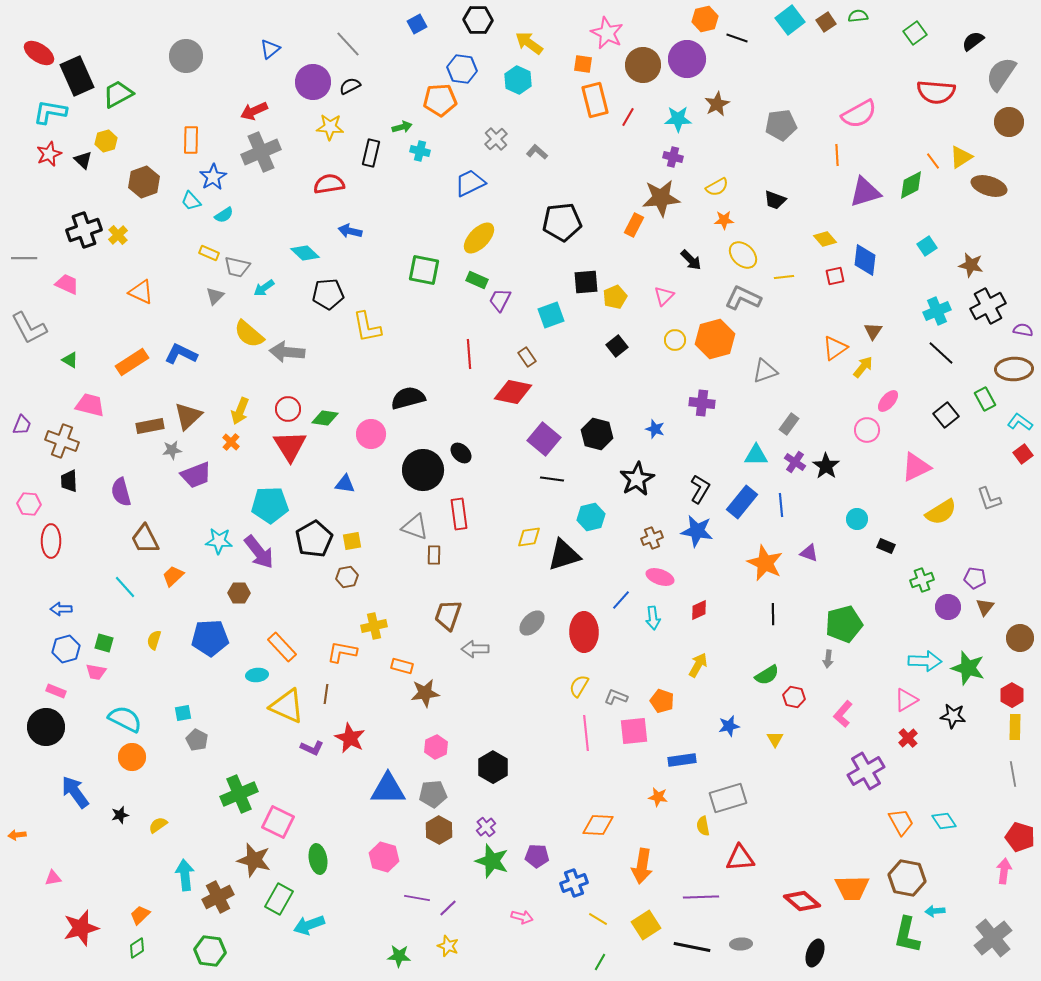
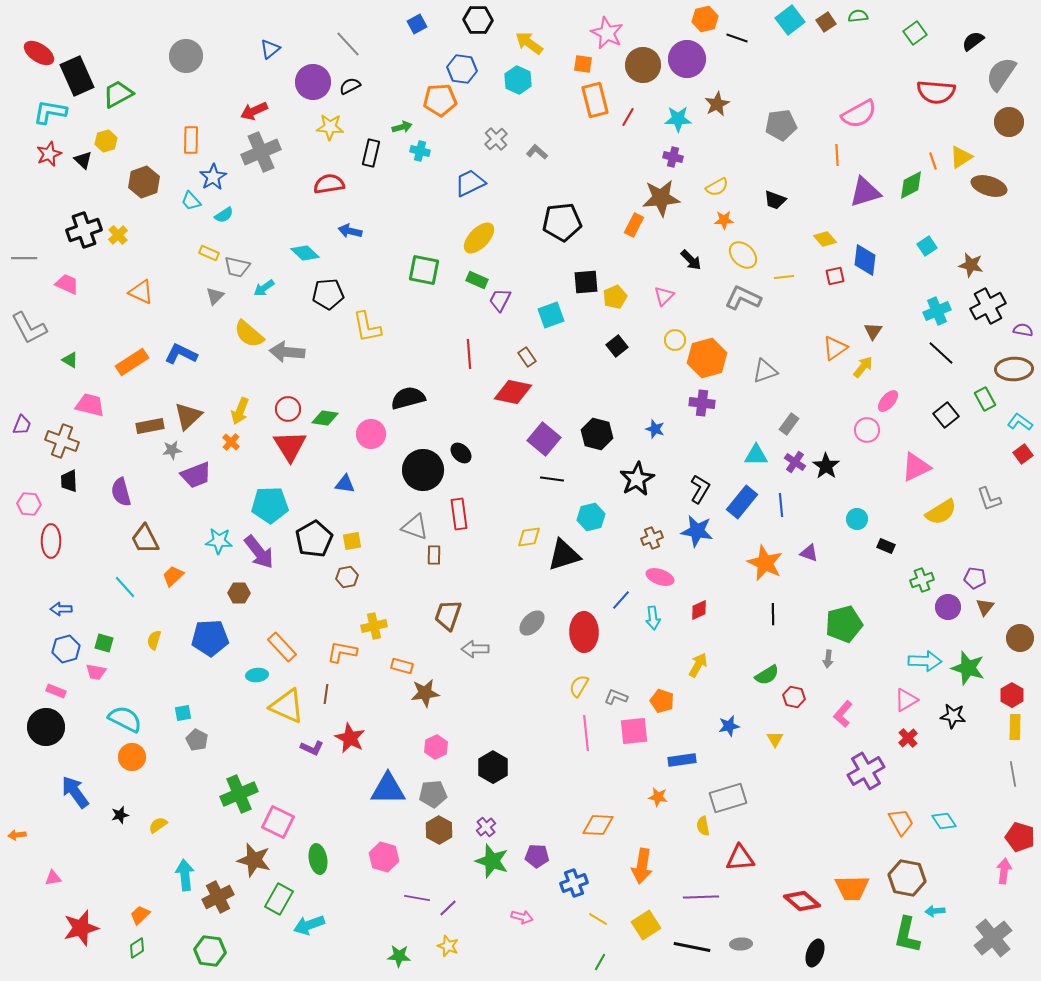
orange line at (933, 161): rotated 18 degrees clockwise
orange hexagon at (715, 339): moved 8 px left, 19 px down
